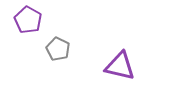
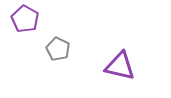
purple pentagon: moved 3 px left, 1 px up
